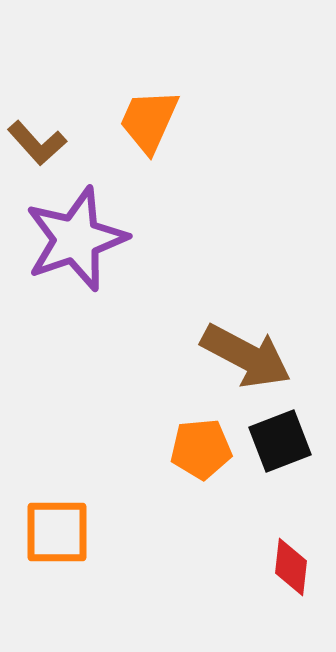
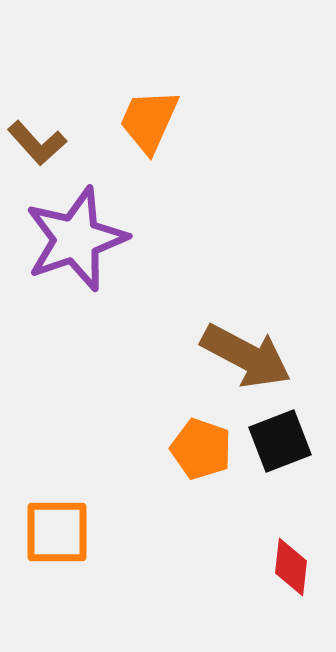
orange pentagon: rotated 24 degrees clockwise
